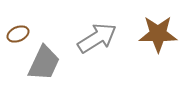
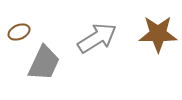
brown ellipse: moved 1 px right, 2 px up
